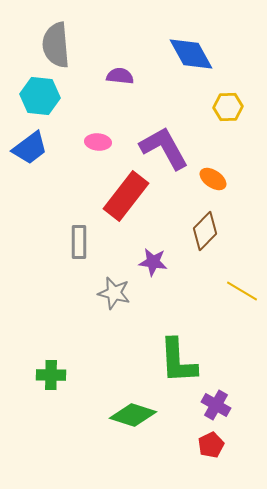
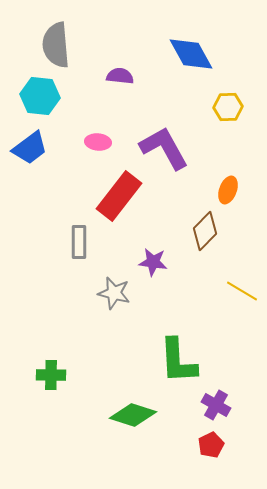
orange ellipse: moved 15 px right, 11 px down; rotated 76 degrees clockwise
red rectangle: moved 7 px left
